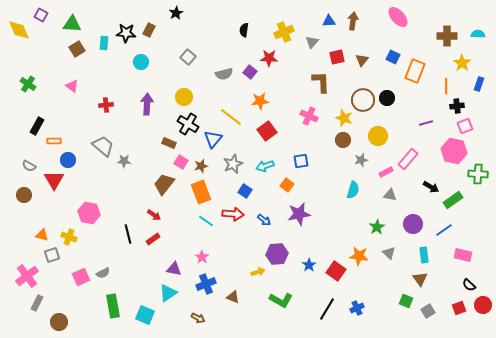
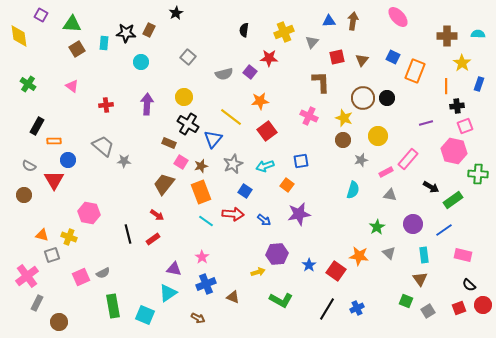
yellow diamond at (19, 30): moved 6 px down; rotated 15 degrees clockwise
brown circle at (363, 100): moved 2 px up
red arrow at (154, 215): moved 3 px right
